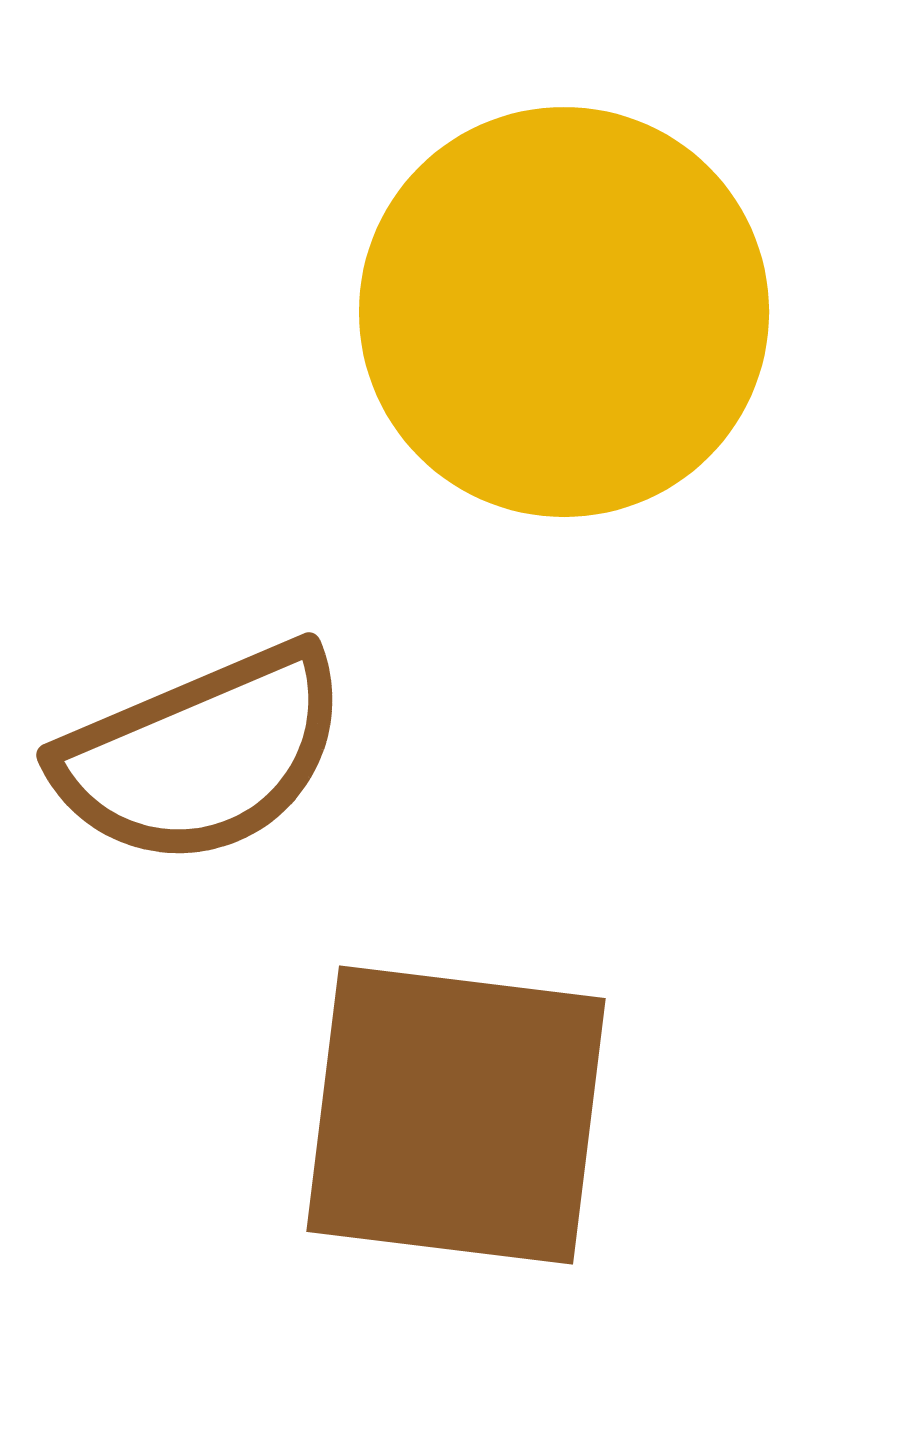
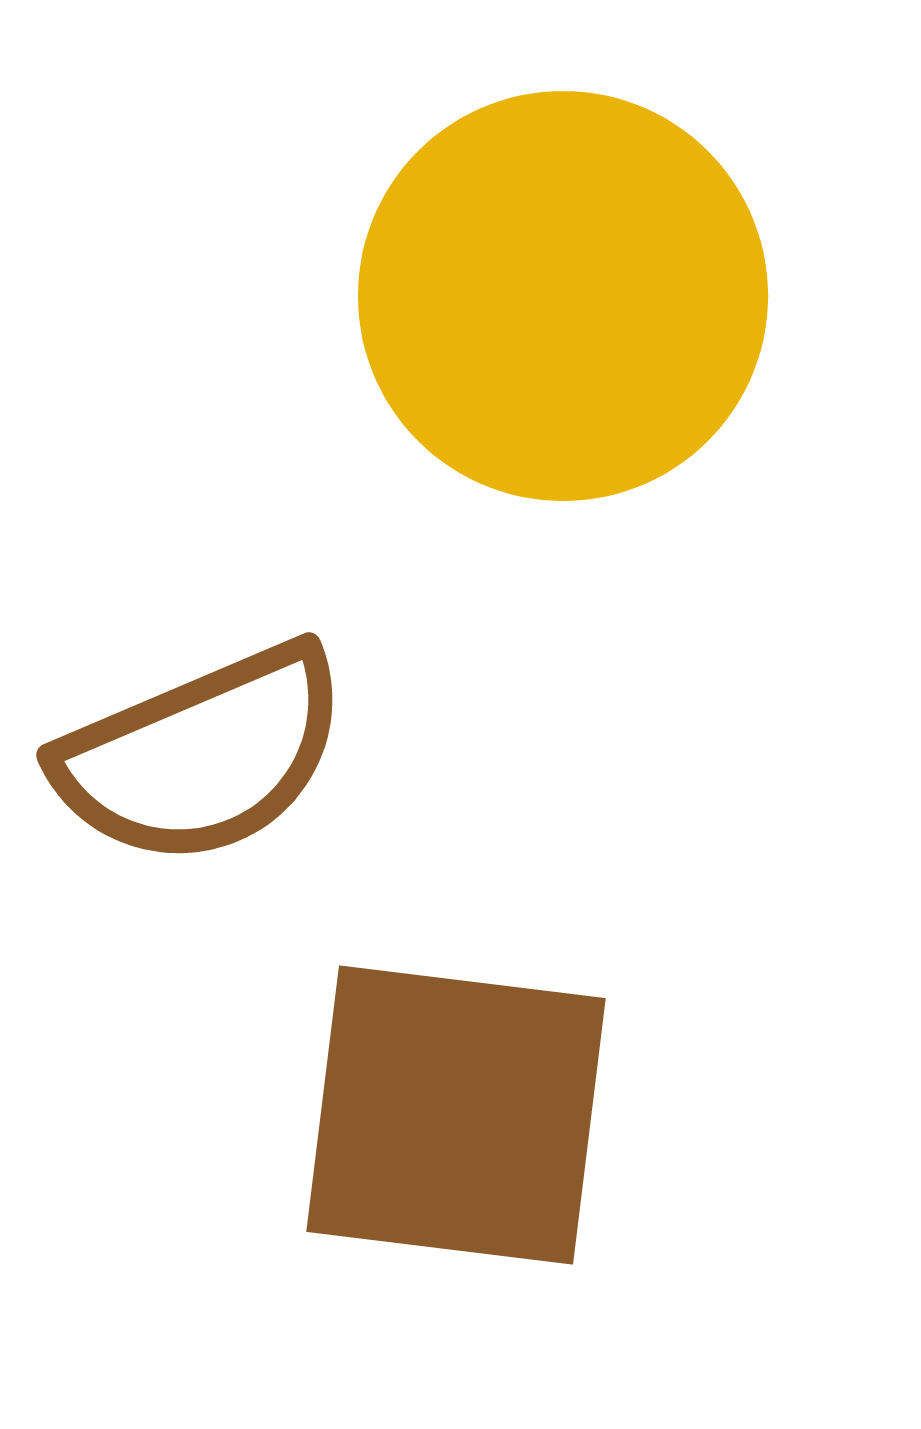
yellow circle: moved 1 px left, 16 px up
